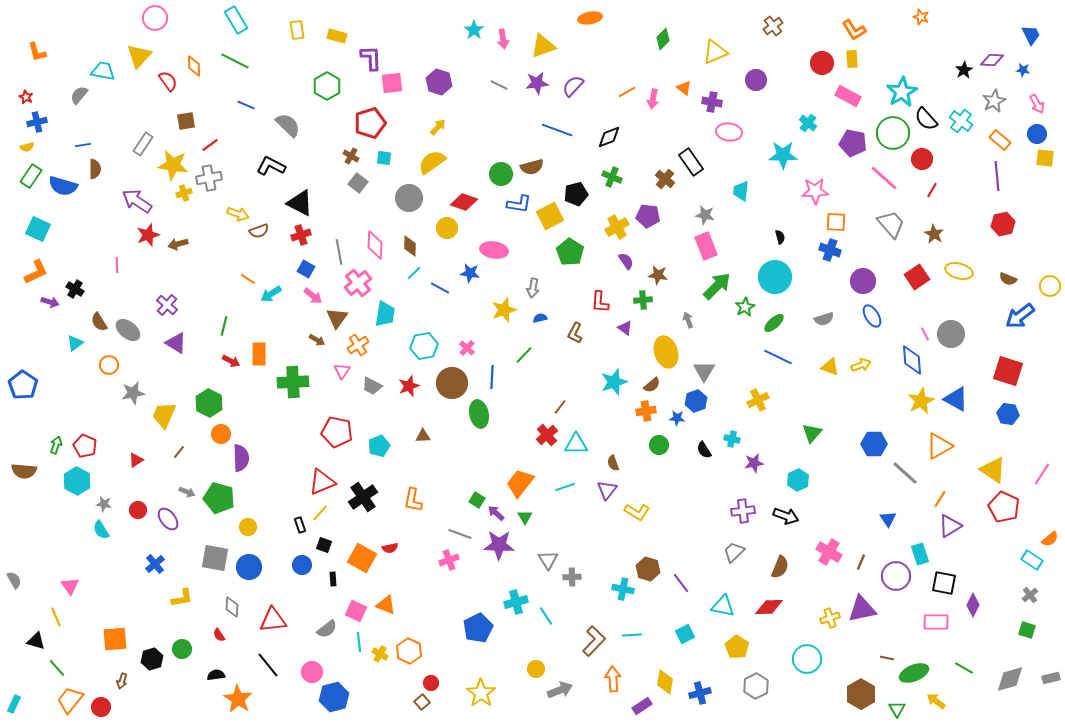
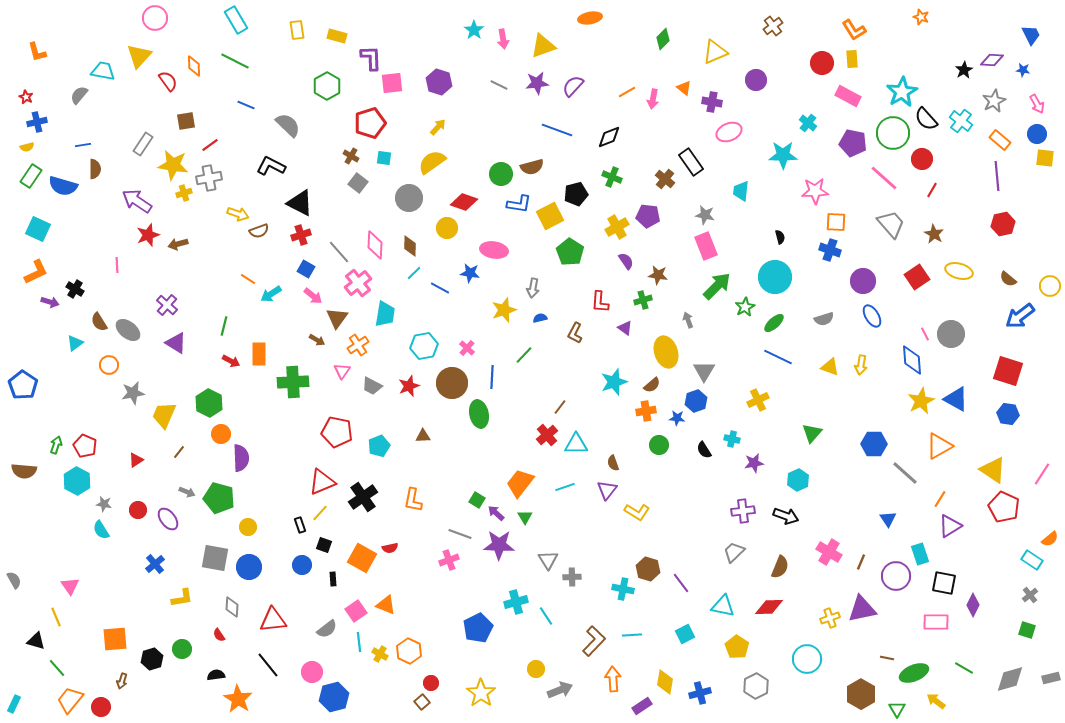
pink ellipse at (729, 132): rotated 30 degrees counterclockwise
gray line at (339, 252): rotated 30 degrees counterclockwise
brown semicircle at (1008, 279): rotated 18 degrees clockwise
green cross at (643, 300): rotated 12 degrees counterclockwise
yellow arrow at (861, 365): rotated 120 degrees clockwise
pink square at (356, 611): rotated 30 degrees clockwise
